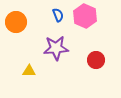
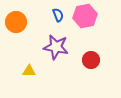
pink hexagon: rotated 25 degrees clockwise
purple star: moved 1 px up; rotated 15 degrees clockwise
red circle: moved 5 px left
